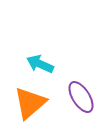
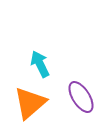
cyan arrow: rotated 40 degrees clockwise
